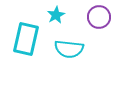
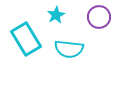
cyan rectangle: rotated 44 degrees counterclockwise
